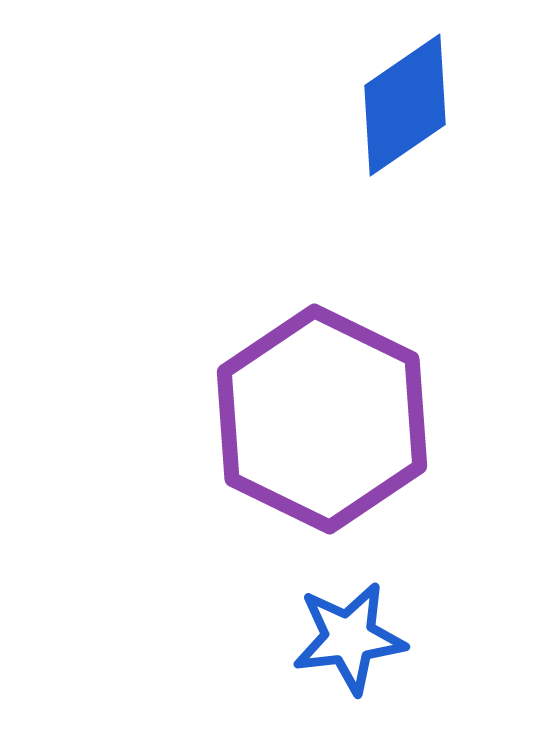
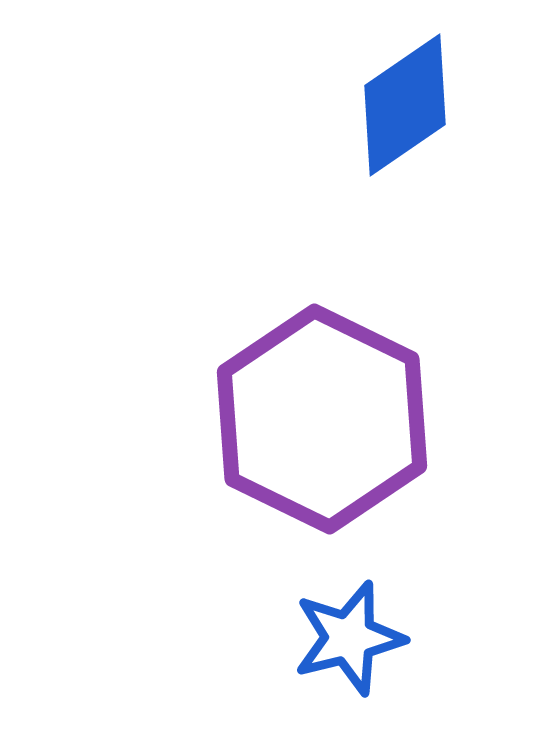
blue star: rotated 7 degrees counterclockwise
